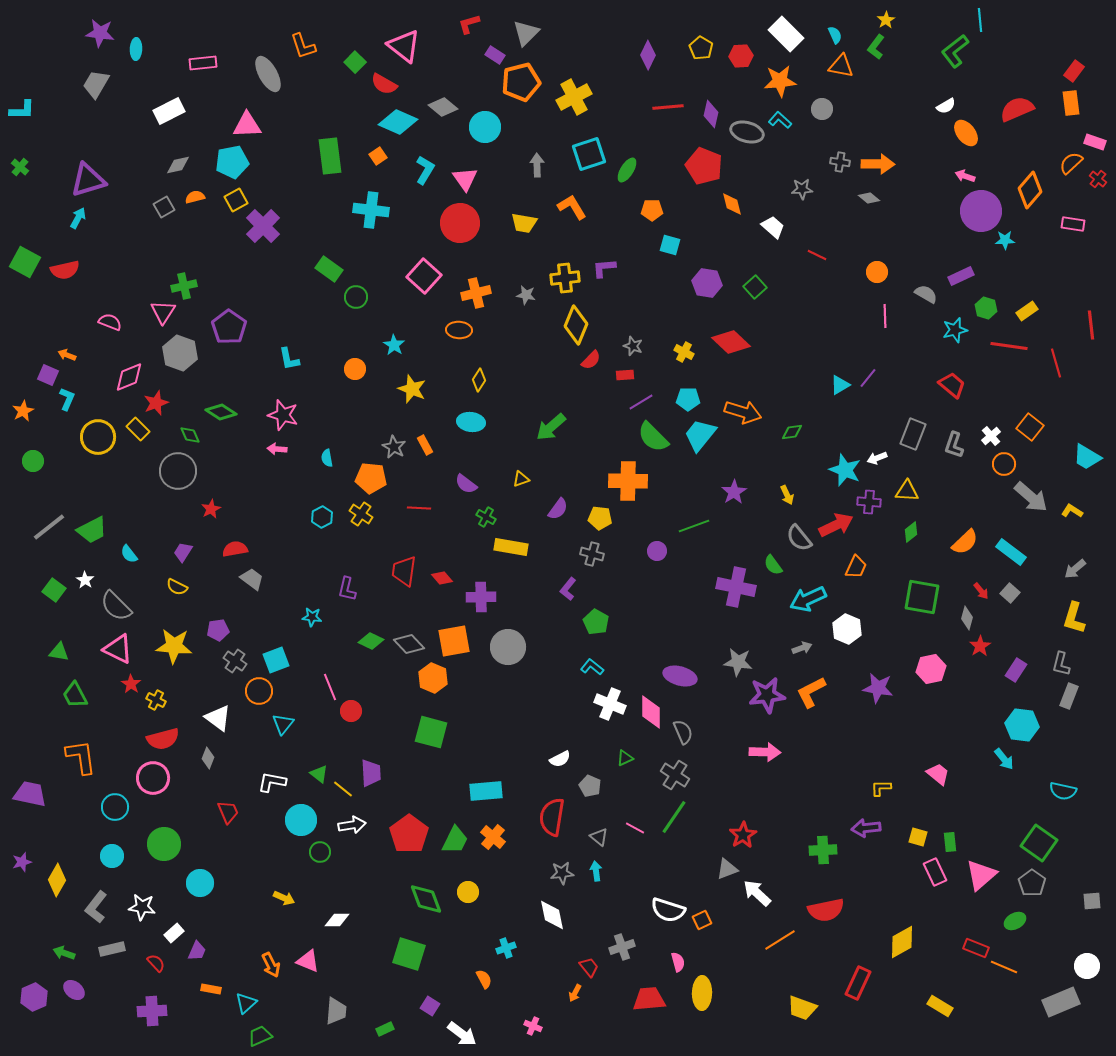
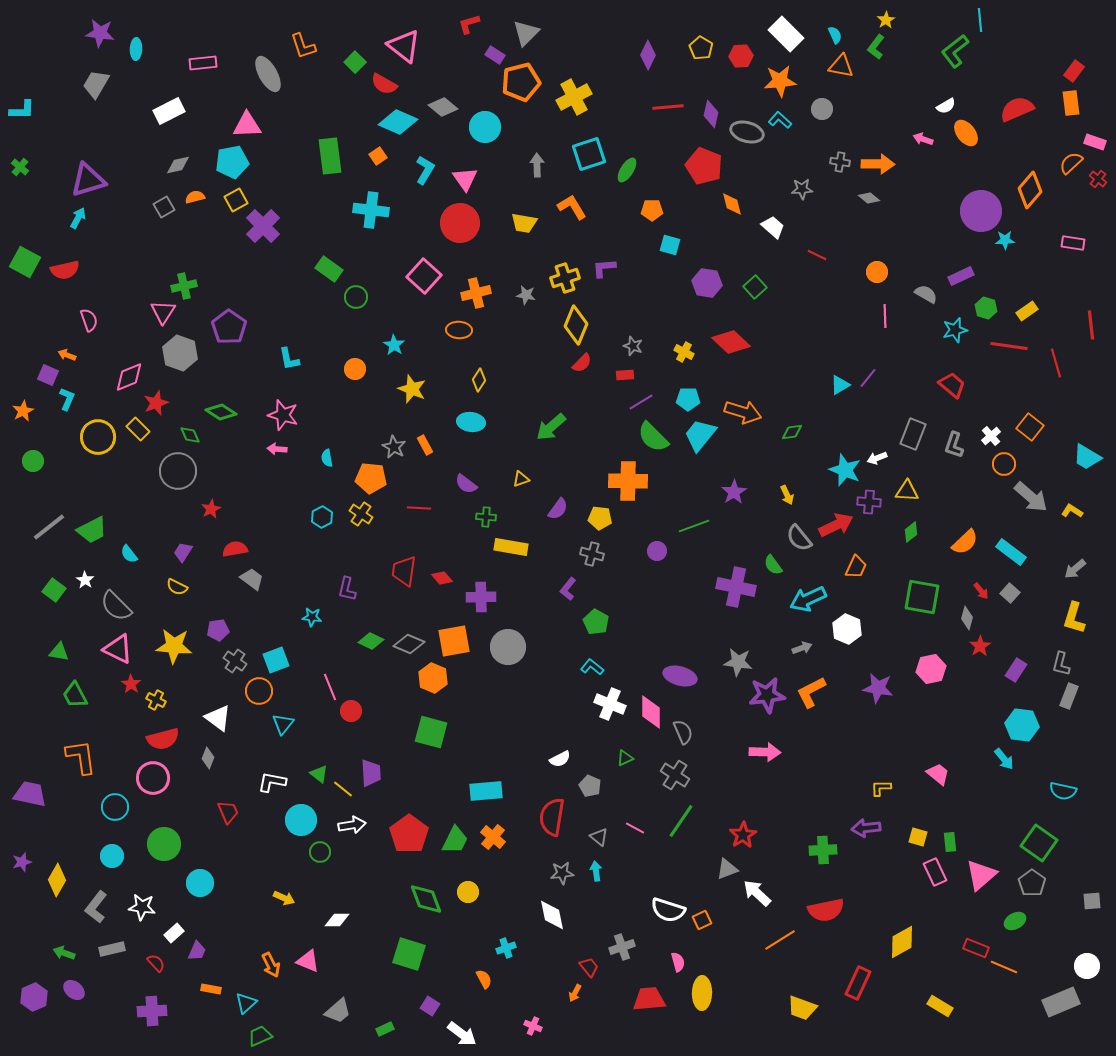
pink arrow at (965, 176): moved 42 px left, 37 px up
pink rectangle at (1073, 224): moved 19 px down
yellow cross at (565, 278): rotated 12 degrees counterclockwise
pink semicircle at (110, 322): moved 21 px left, 2 px up; rotated 50 degrees clockwise
red semicircle at (591, 360): moved 9 px left, 3 px down
green cross at (486, 517): rotated 24 degrees counterclockwise
gray diamond at (409, 644): rotated 24 degrees counterclockwise
green line at (674, 817): moved 7 px right, 4 px down
gray trapezoid at (336, 1011): moved 2 px right; rotated 44 degrees clockwise
